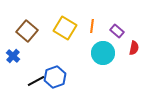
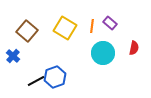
purple rectangle: moved 7 px left, 8 px up
